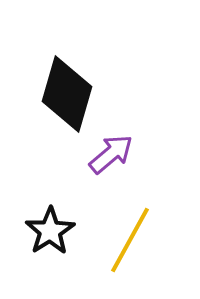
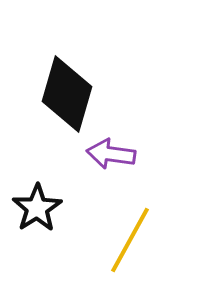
purple arrow: rotated 132 degrees counterclockwise
black star: moved 13 px left, 23 px up
